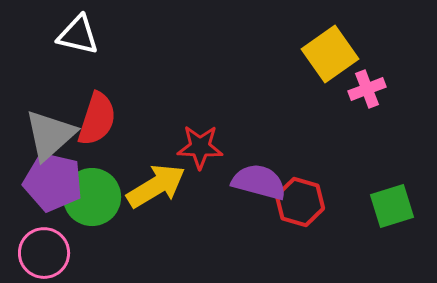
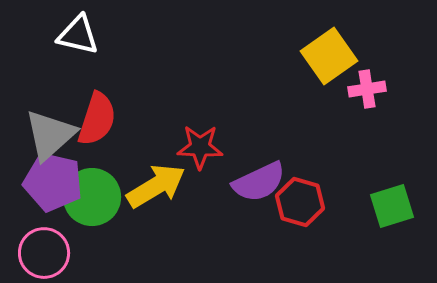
yellow square: moved 1 px left, 2 px down
pink cross: rotated 12 degrees clockwise
purple semicircle: rotated 140 degrees clockwise
